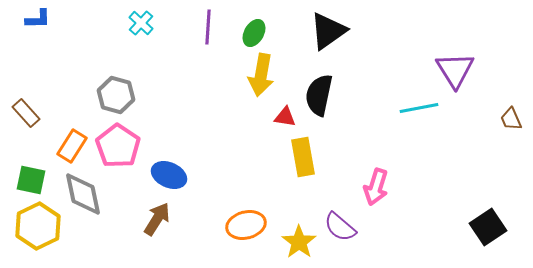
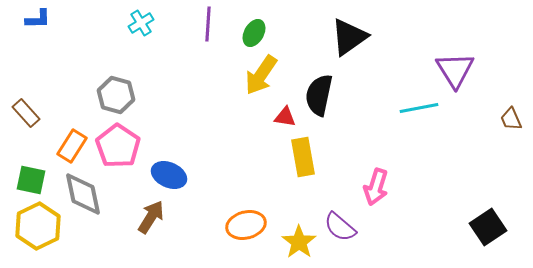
cyan cross: rotated 15 degrees clockwise
purple line: moved 3 px up
black triangle: moved 21 px right, 6 px down
yellow arrow: rotated 24 degrees clockwise
brown arrow: moved 6 px left, 2 px up
